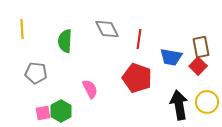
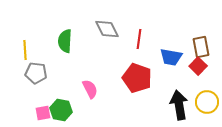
yellow line: moved 3 px right, 21 px down
green hexagon: moved 1 px up; rotated 20 degrees counterclockwise
